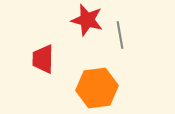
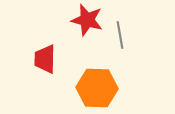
red trapezoid: moved 2 px right
orange hexagon: rotated 9 degrees clockwise
